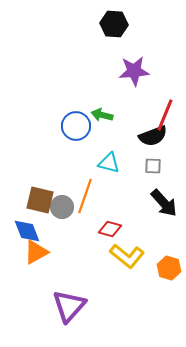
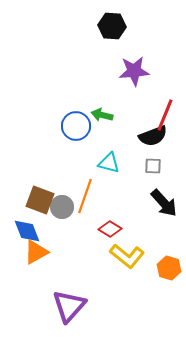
black hexagon: moved 2 px left, 2 px down
brown square: rotated 8 degrees clockwise
red diamond: rotated 15 degrees clockwise
